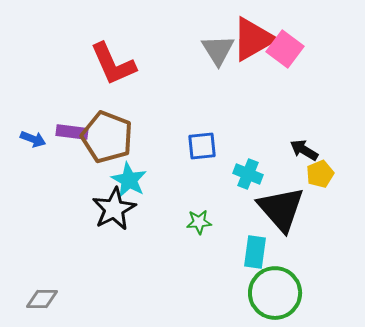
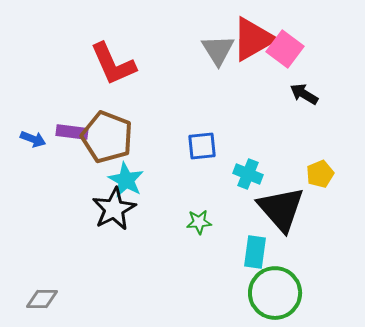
black arrow: moved 56 px up
cyan star: moved 3 px left
